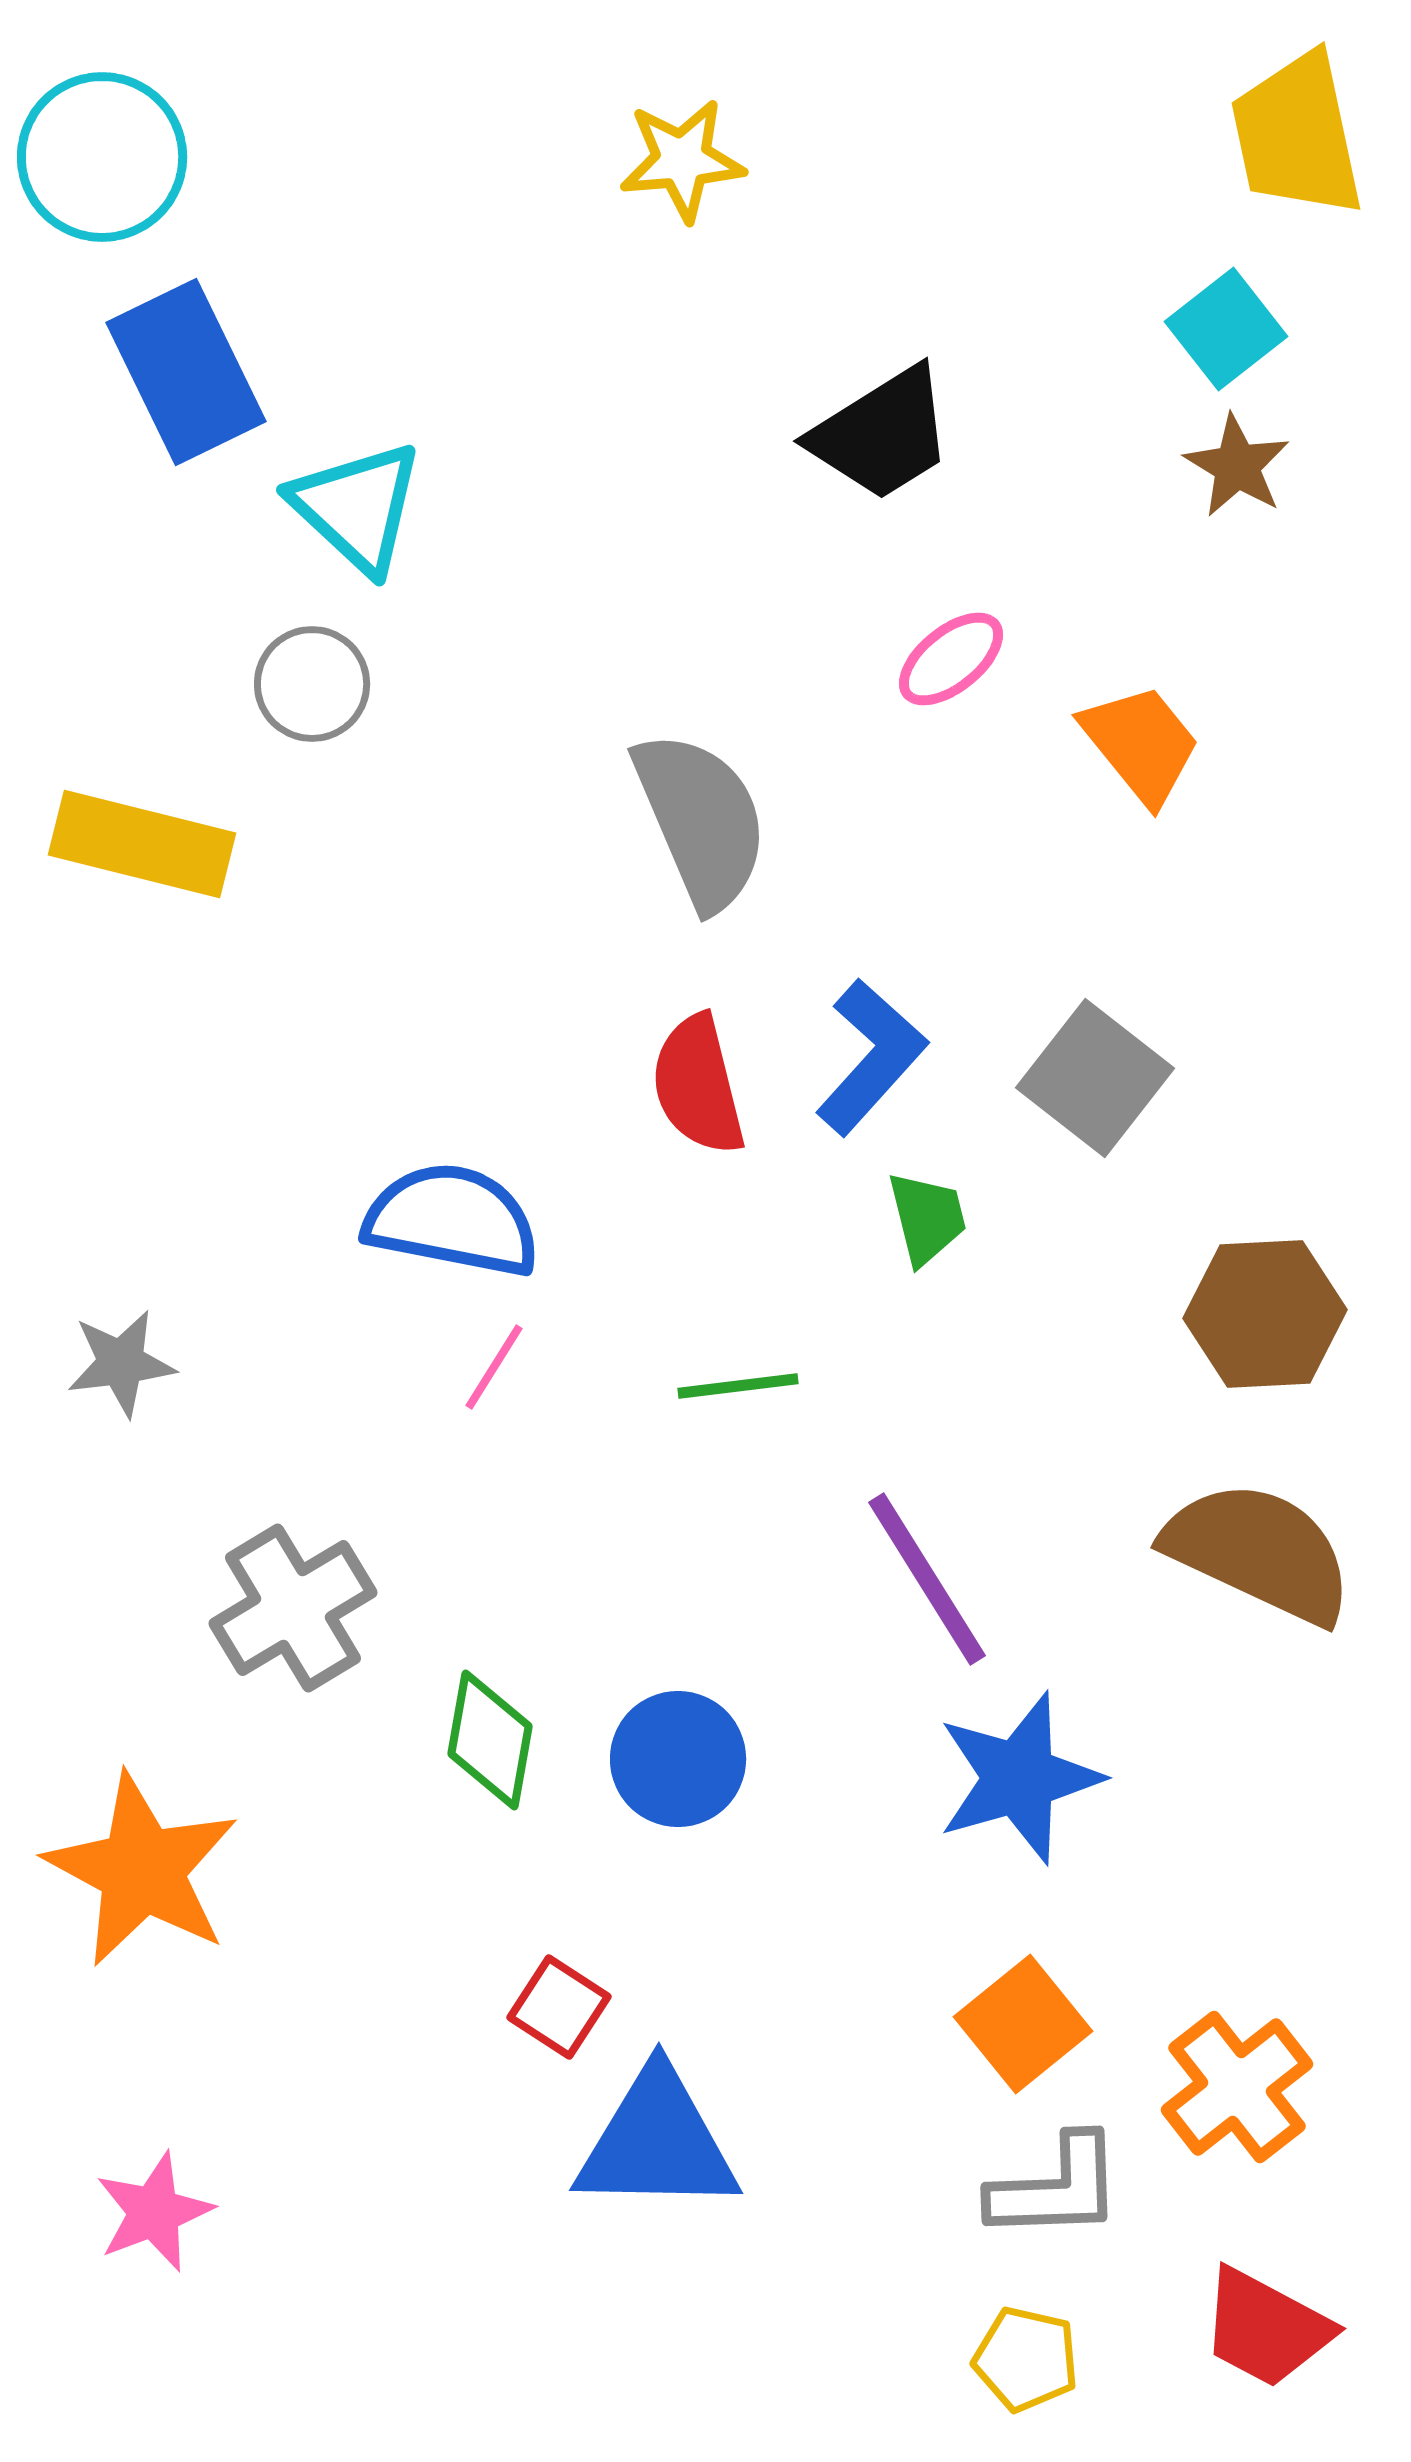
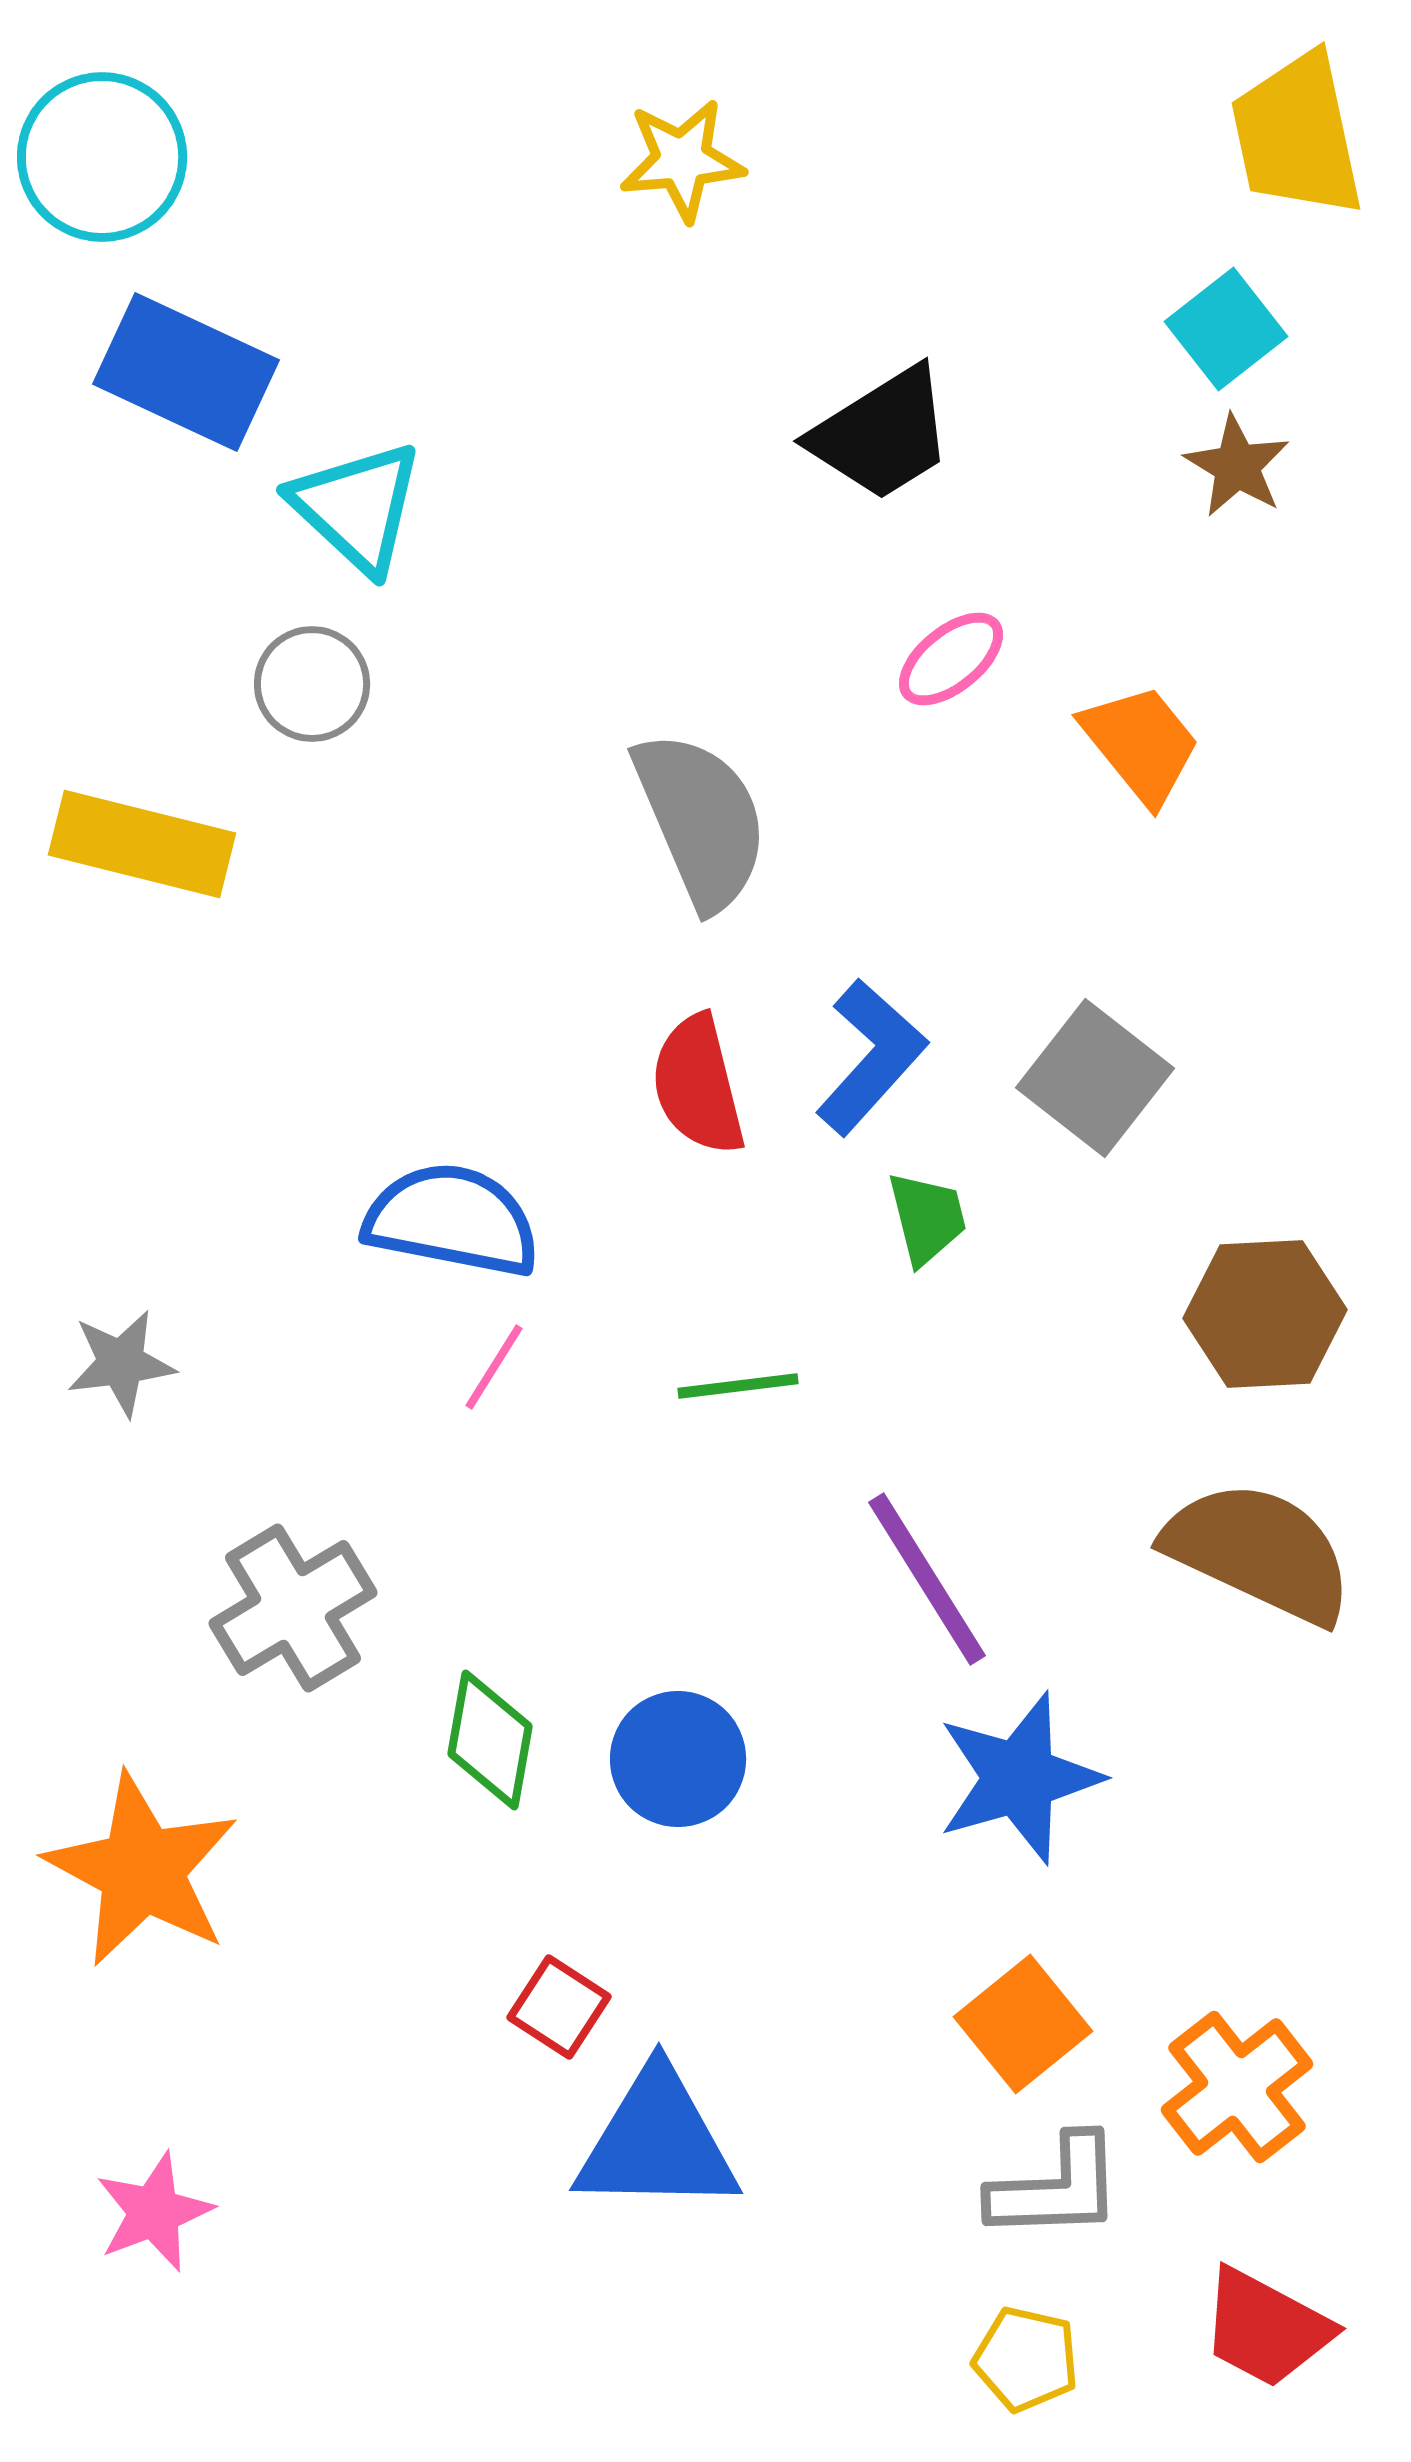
blue rectangle: rotated 39 degrees counterclockwise
